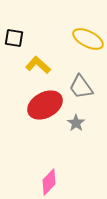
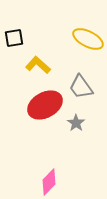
black square: rotated 18 degrees counterclockwise
